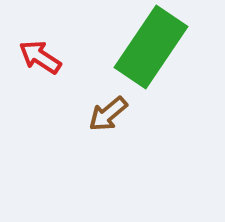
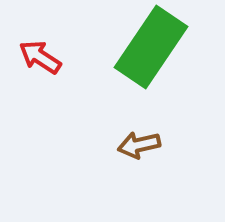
brown arrow: moved 31 px right, 31 px down; rotated 27 degrees clockwise
